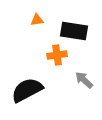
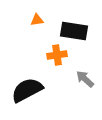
gray arrow: moved 1 px right, 1 px up
